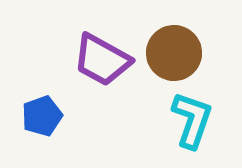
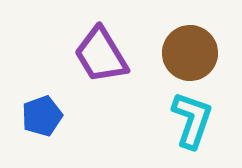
brown circle: moved 16 px right
purple trapezoid: moved 1 px left, 5 px up; rotated 30 degrees clockwise
